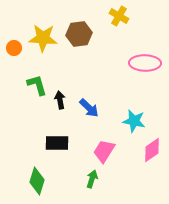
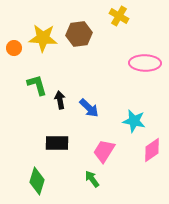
green arrow: rotated 54 degrees counterclockwise
